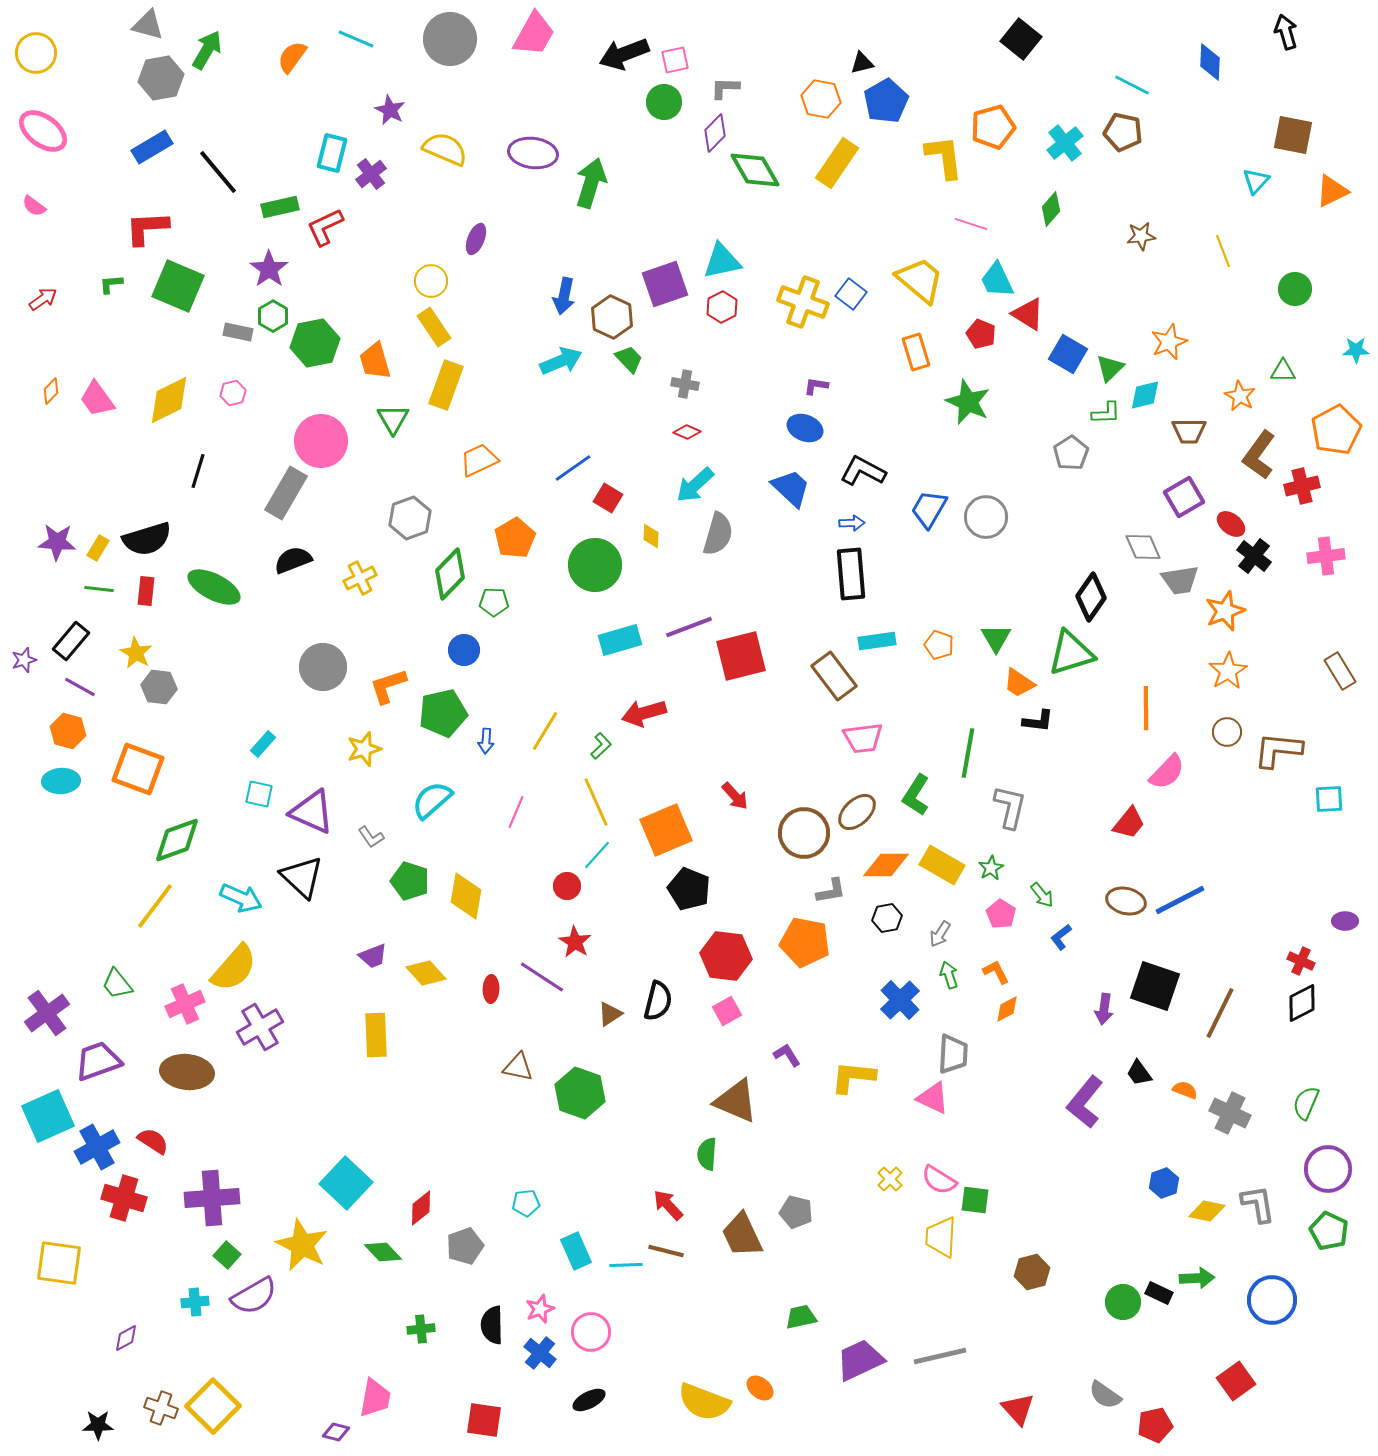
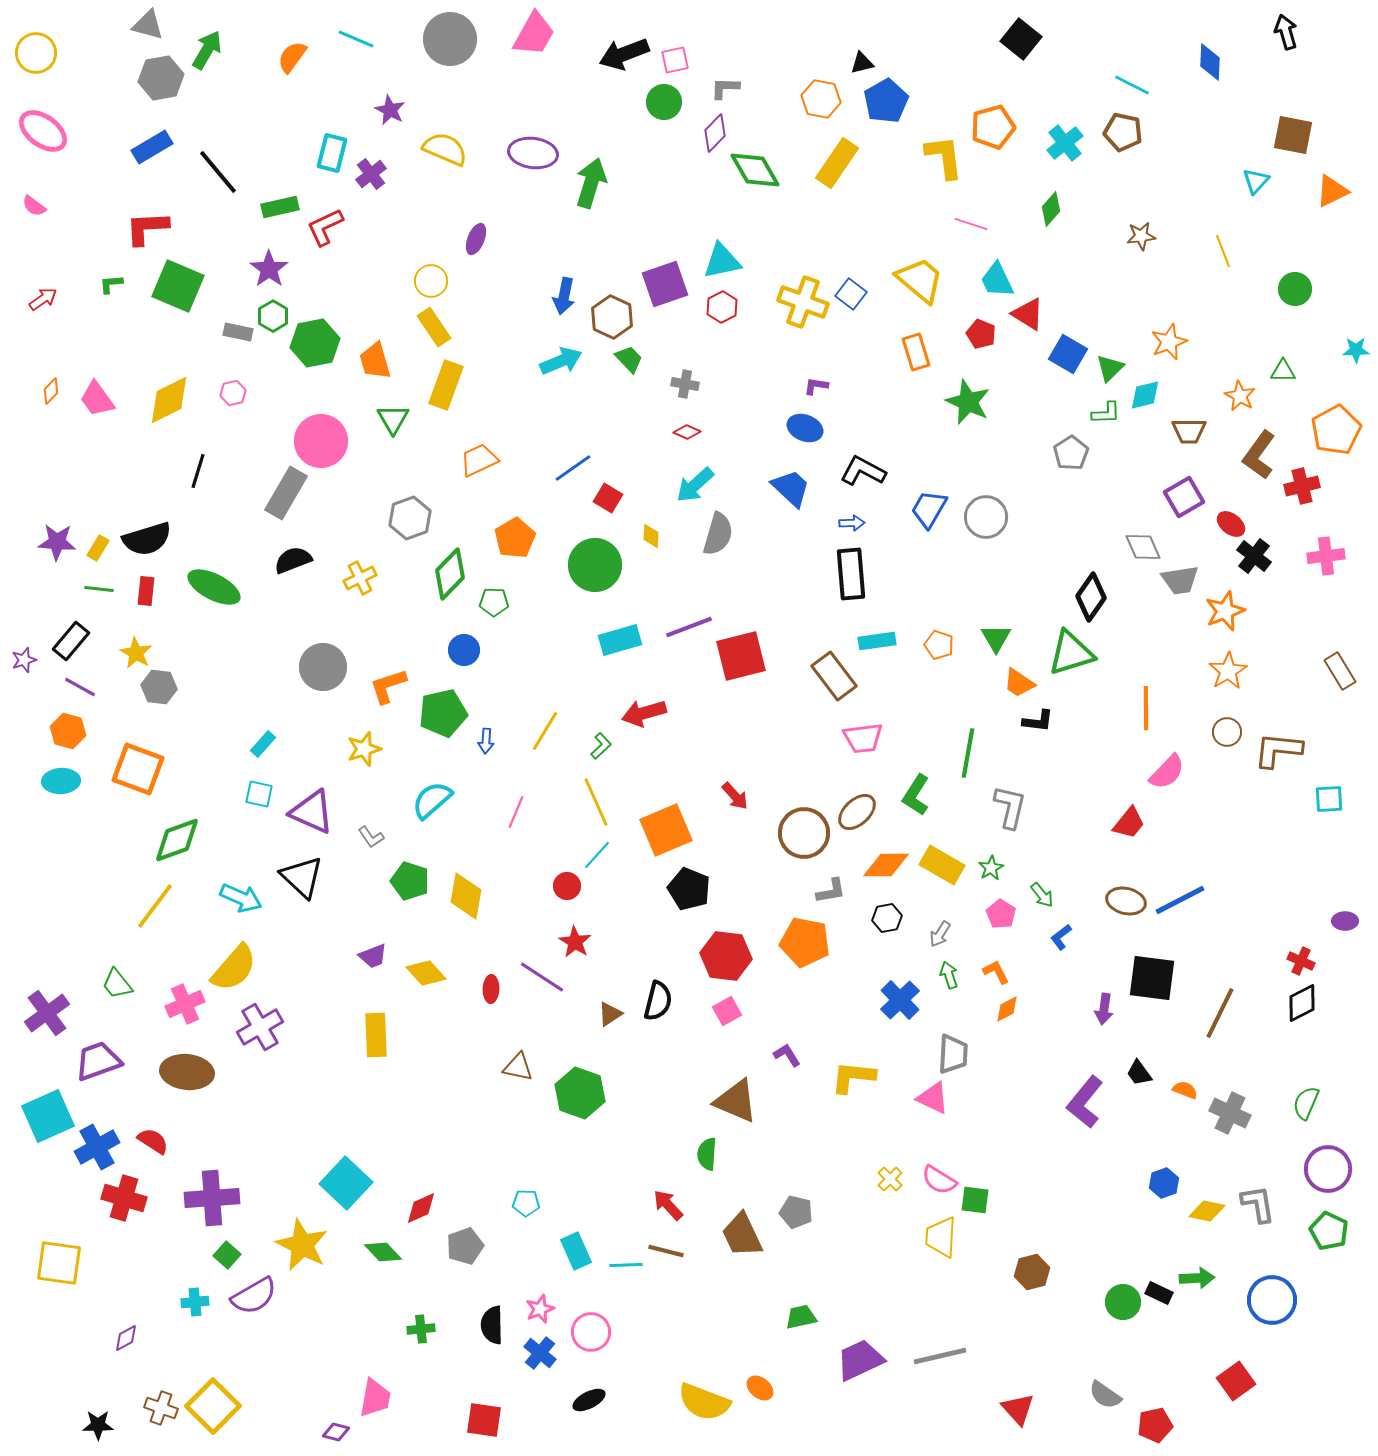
black square at (1155, 986): moved 3 px left, 8 px up; rotated 12 degrees counterclockwise
cyan pentagon at (526, 1203): rotated 8 degrees clockwise
red diamond at (421, 1208): rotated 15 degrees clockwise
